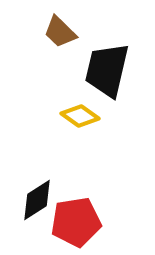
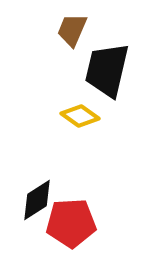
brown trapezoid: moved 12 px right, 2 px up; rotated 69 degrees clockwise
red pentagon: moved 5 px left, 1 px down; rotated 6 degrees clockwise
